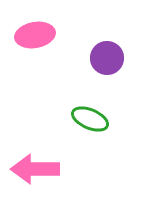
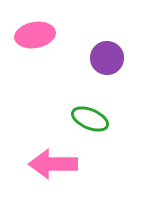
pink arrow: moved 18 px right, 5 px up
